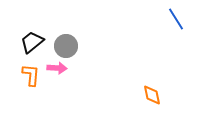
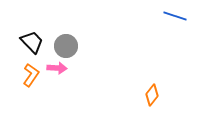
blue line: moved 1 px left, 3 px up; rotated 40 degrees counterclockwise
black trapezoid: rotated 85 degrees clockwise
orange L-shape: rotated 30 degrees clockwise
orange diamond: rotated 50 degrees clockwise
